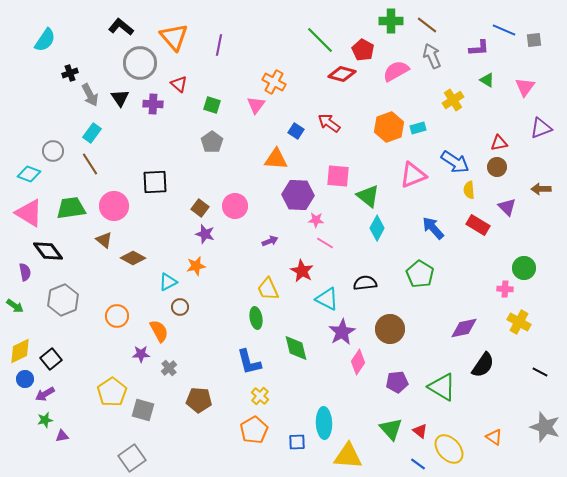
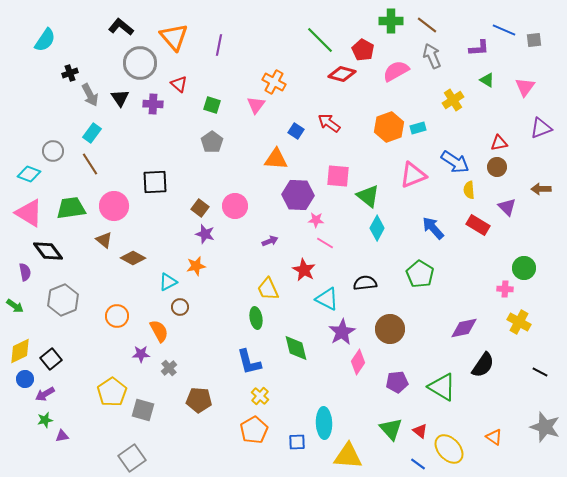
red star at (302, 271): moved 2 px right, 1 px up
